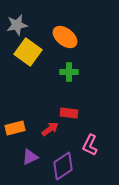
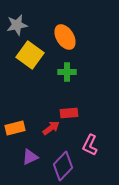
orange ellipse: rotated 20 degrees clockwise
yellow square: moved 2 px right, 3 px down
green cross: moved 2 px left
red rectangle: rotated 12 degrees counterclockwise
red arrow: moved 1 px right, 1 px up
purple diamond: rotated 12 degrees counterclockwise
